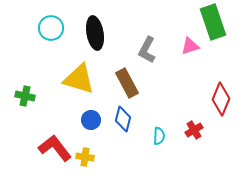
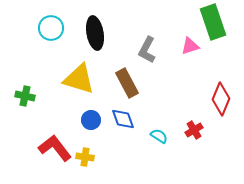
blue diamond: rotated 35 degrees counterclockwise
cyan semicircle: rotated 60 degrees counterclockwise
